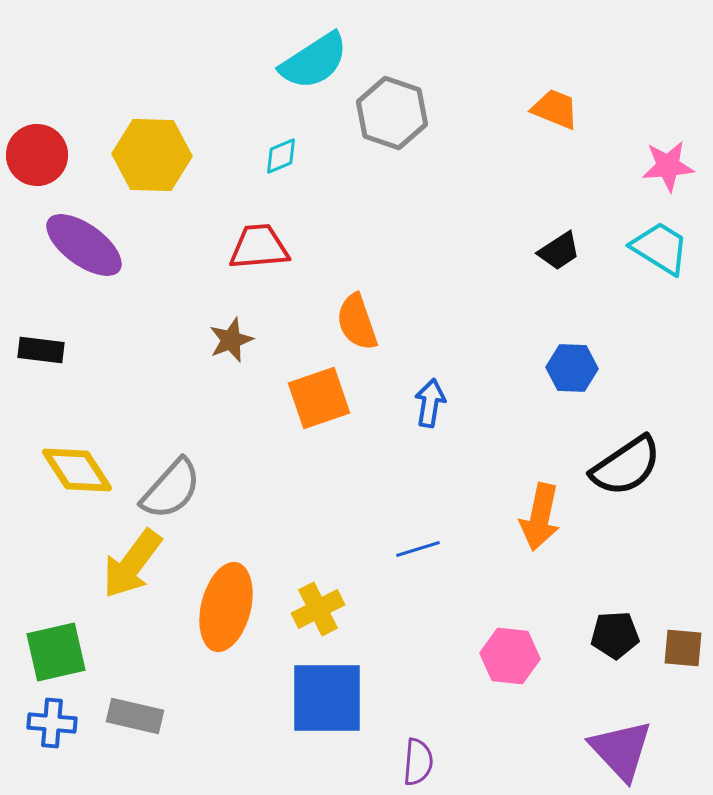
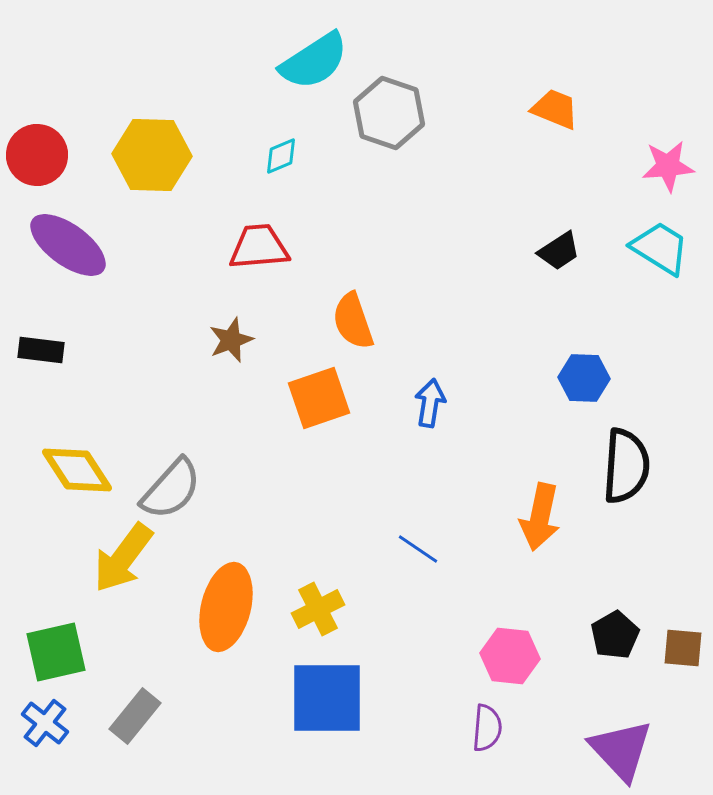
gray hexagon: moved 3 px left
purple ellipse: moved 16 px left
orange semicircle: moved 4 px left, 1 px up
blue hexagon: moved 12 px right, 10 px down
black semicircle: rotated 52 degrees counterclockwise
blue line: rotated 51 degrees clockwise
yellow arrow: moved 9 px left, 6 px up
black pentagon: rotated 27 degrees counterclockwise
gray rectangle: rotated 64 degrees counterclockwise
blue cross: moved 7 px left; rotated 33 degrees clockwise
purple semicircle: moved 69 px right, 34 px up
